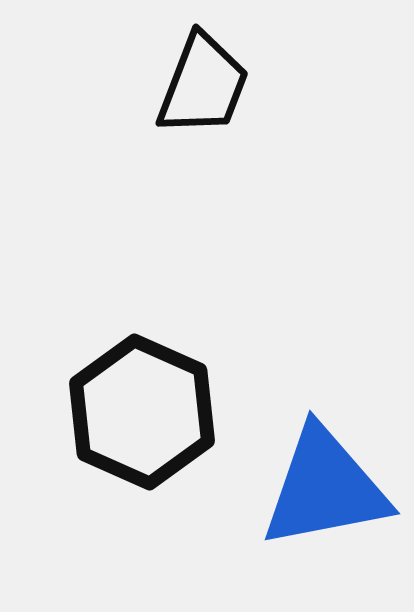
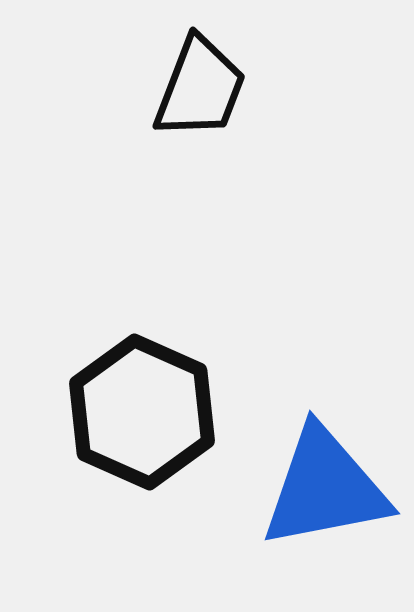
black trapezoid: moved 3 px left, 3 px down
